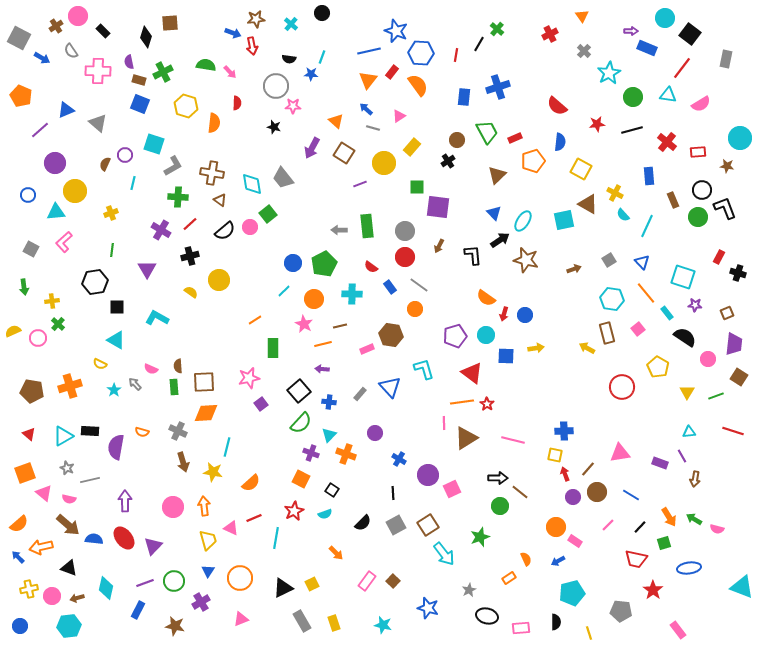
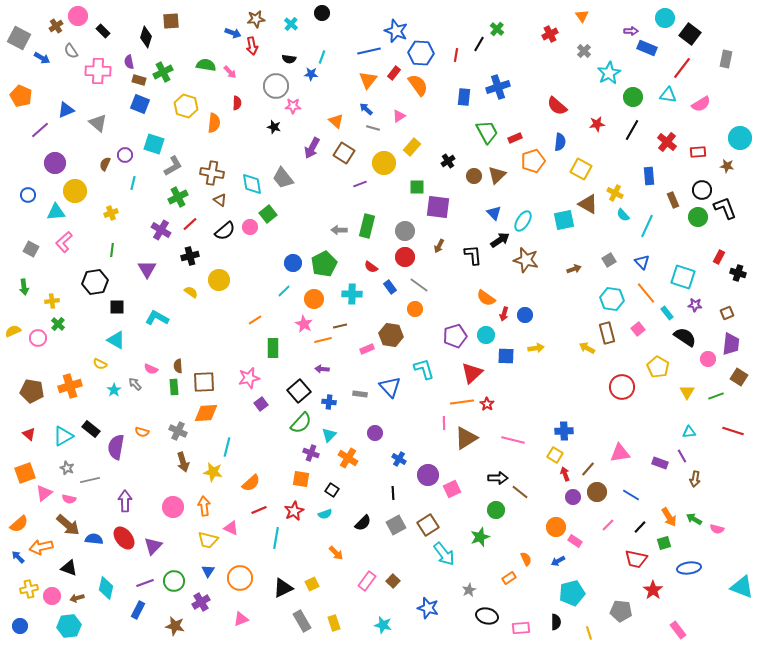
brown square at (170, 23): moved 1 px right, 2 px up
red rectangle at (392, 72): moved 2 px right, 1 px down
black line at (632, 130): rotated 45 degrees counterclockwise
brown circle at (457, 140): moved 17 px right, 36 px down
green cross at (178, 197): rotated 30 degrees counterclockwise
green rectangle at (367, 226): rotated 20 degrees clockwise
orange line at (323, 344): moved 4 px up
purple trapezoid at (734, 344): moved 3 px left
red triangle at (472, 373): rotated 40 degrees clockwise
gray rectangle at (360, 394): rotated 56 degrees clockwise
black rectangle at (90, 431): moved 1 px right, 2 px up; rotated 36 degrees clockwise
orange cross at (346, 454): moved 2 px right, 4 px down; rotated 12 degrees clockwise
yellow square at (555, 455): rotated 21 degrees clockwise
orange square at (301, 479): rotated 18 degrees counterclockwise
pink triangle at (44, 493): rotated 42 degrees clockwise
green circle at (500, 506): moved 4 px left, 4 px down
red line at (254, 518): moved 5 px right, 8 px up
yellow trapezoid at (208, 540): rotated 120 degrees clockwise
